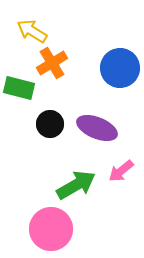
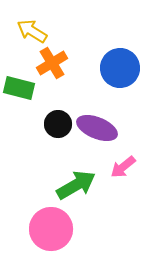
black circle: moved 8 px right
pink arrow: moved 2 px right, 4 px up
